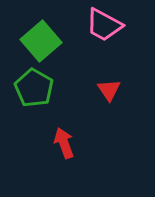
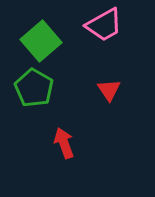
pink trapezoid: rotated 57 degrees counterclockwise
